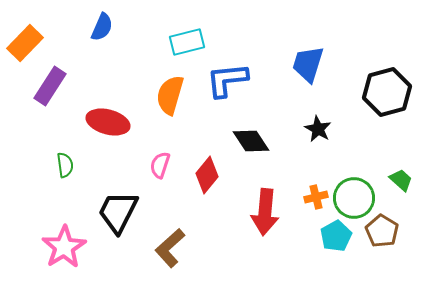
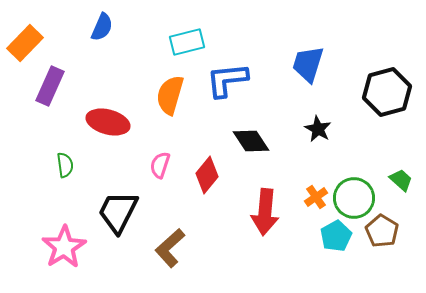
purple rectangle: rotated 9 degrees counterclockwise
orange cross: rotated 20 degrees counterclockwise
